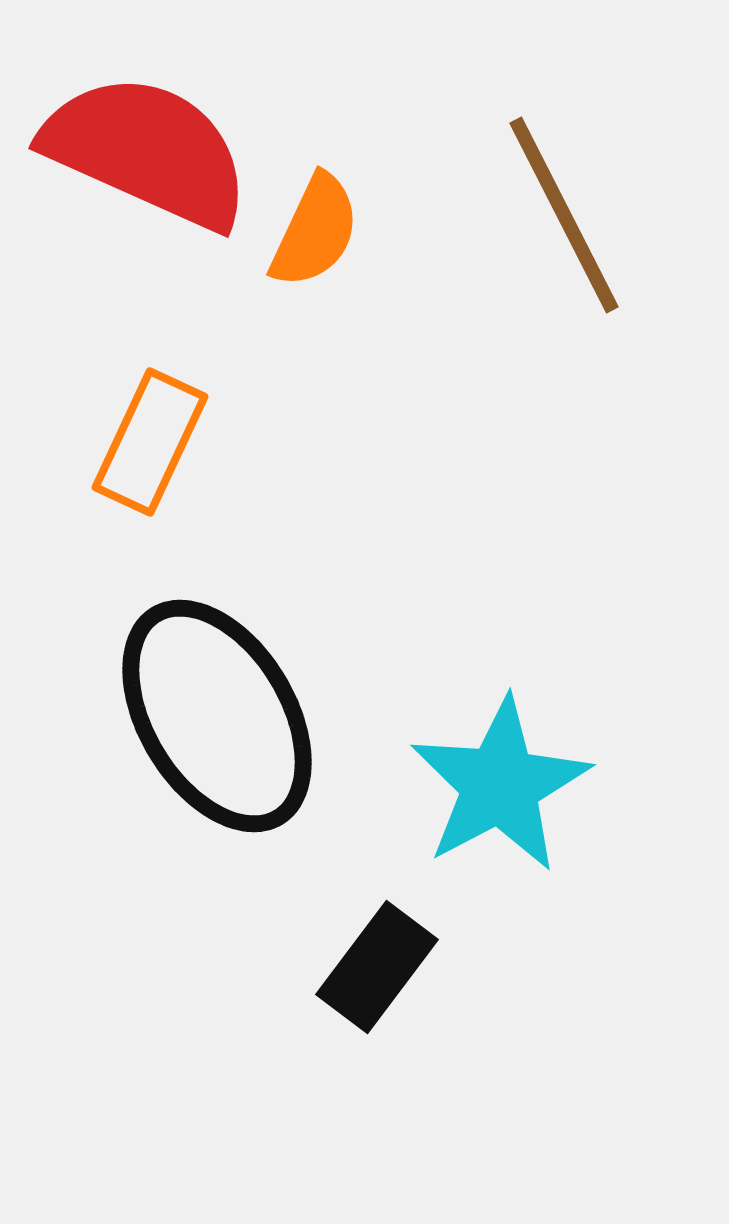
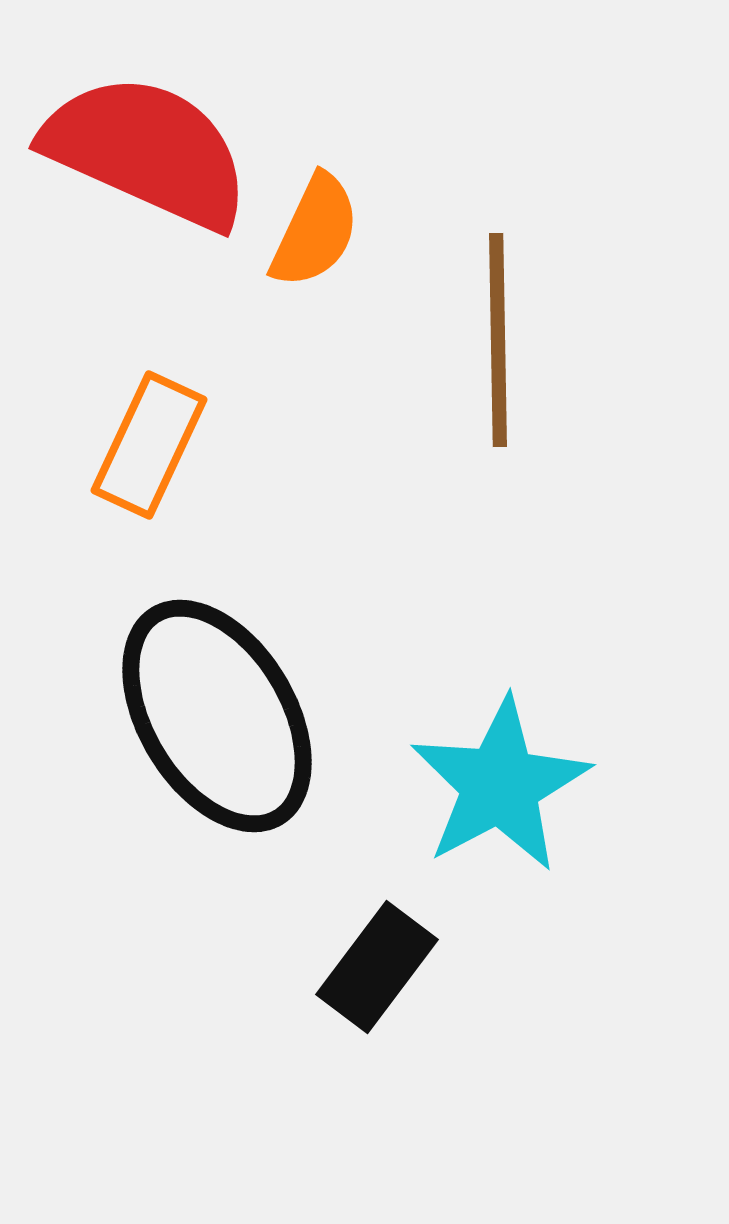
brown line: moved 66 px left, 125 px down; rotated 26 degrees clockwise
orange rectangle: moved 1 px left, 3 px down
